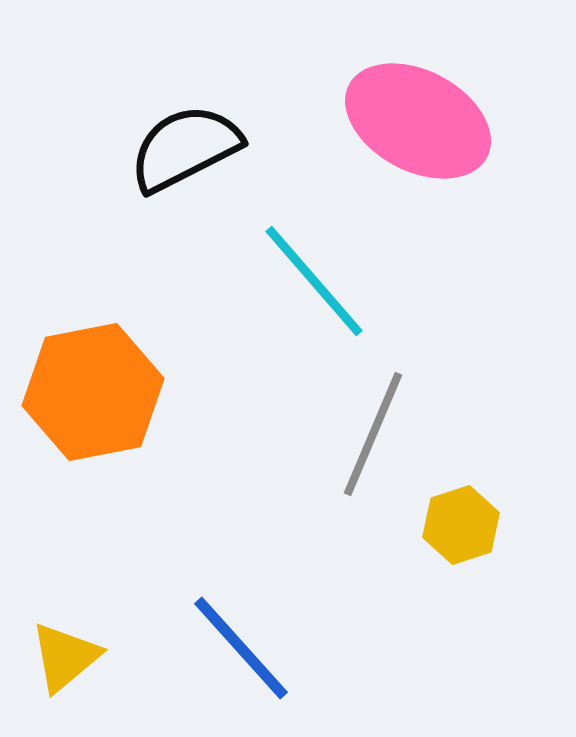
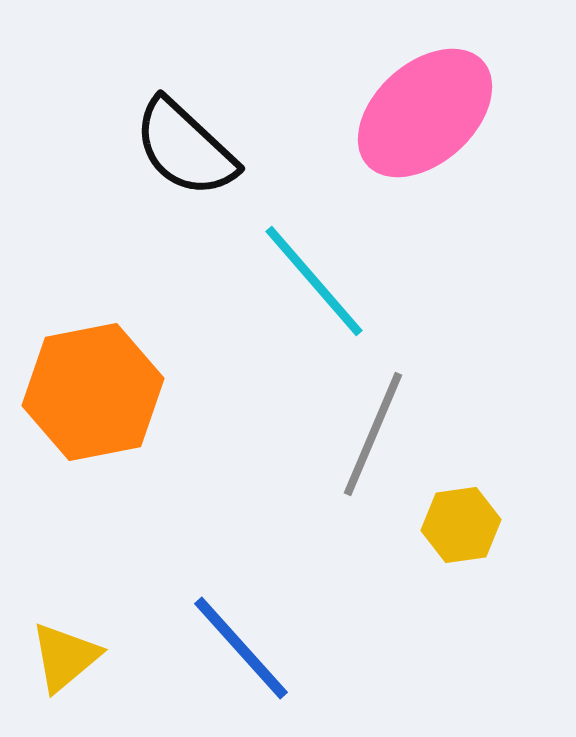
pink ellipse: moved 7 px right, 8 px up; rotated 70 degrees counterclockwise
black semicircle: rotated 110 degrees counterclockwise
yellow hexagon: rotated 10 degrees clockwise
